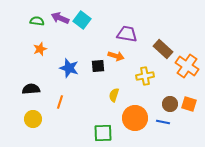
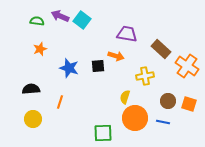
purple arrow: moved 2 px up
brown rectangle: moved 2 px left
yellow semicircle: moved 11 px right, 2 px down
brown circle: moved 2 px left, 3 px up
